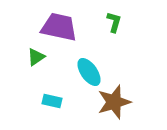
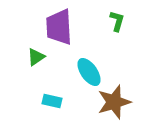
green L-shape: moved 3 px right, 1 px up
purple trapezoid: rotated 105 degrees counterclockwise
